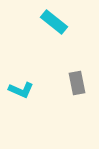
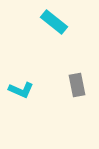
gray rectangle: moved 2 px down
